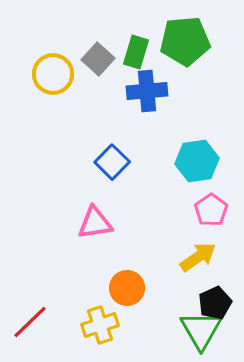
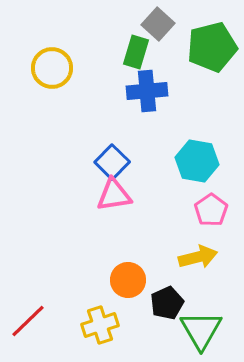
green pentagon: moved 27 px right, 6 px down; rotated 9 degrees counterclockwise
gray square: moved 60 px right, 35 px up
yellow circle: moved 1 px left, 6 px up
cyan hexagon: rotated 18 degrees clockwise
pink triangle: moved 19 px right, 28 px up
yellow arrow: rotated 21 degrees clockwise
orange circle: moved 1 px right, 8 px up
black pentagon: moved 48 px left
red line: moved 2 px left, 1 px up
